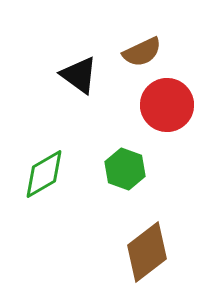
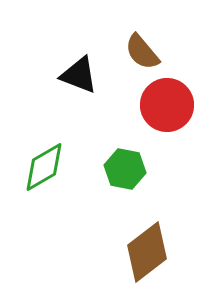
brown semicircle: rotated 75 degrees clockwise
black triangle: rotated 15 degrees counterclockwise
green hexagon: rotated 9 degrees counterclockwise
green diamond: moved 7 px up
